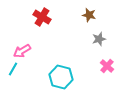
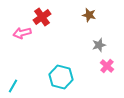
red cross: rotated 24 degrees clockwise
gray star: moved 6 px down
pink arrow: moved 18 px up; rotated 18 degrees clockwise
cyan line: moved 17 px down
